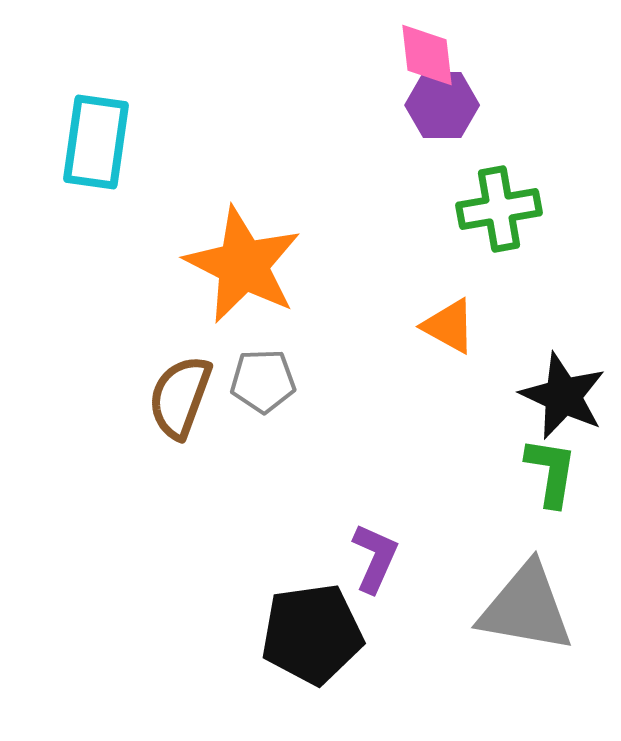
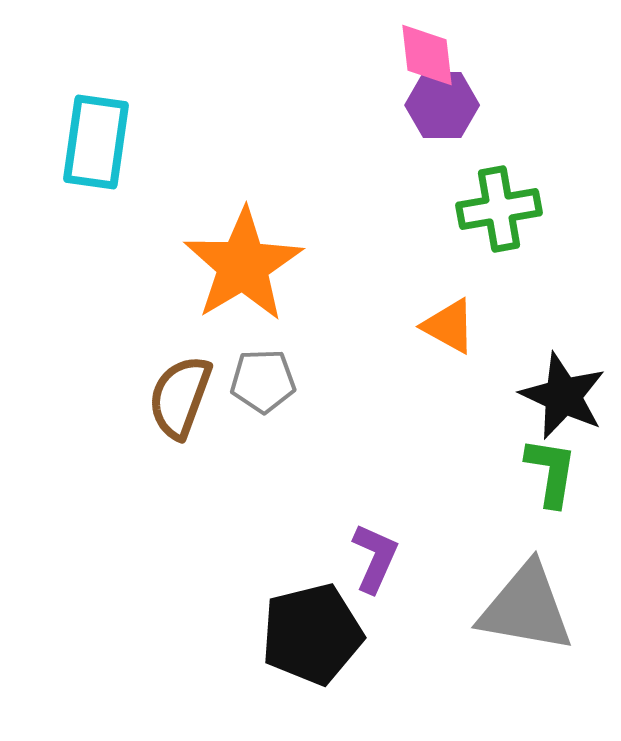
orange star: rotated 14 degrees clockwise
black pentagon: rotated 6 degrees counterclockwise
